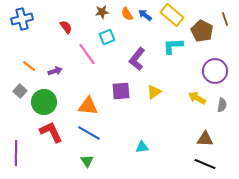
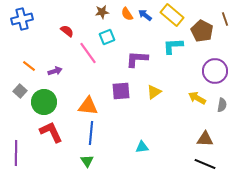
red semicircle: moved 1 px right, 4 px down; rotated 16 degrees counterclockwise
pink line: moved 1 px right, 1 px up
purple L-shape: rotated 55 degrees clockwise
blue line: moved 2 px right; rotated 65 degrees clockwise
